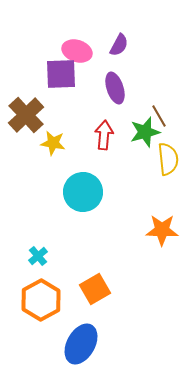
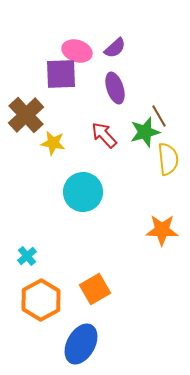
purple semicircle: moved 4 px left, 3 px down; rotated 20 degrees clockwise
red arrow: rotated 48 degrees counterclockwise
cyan cross: moved 11 px left
